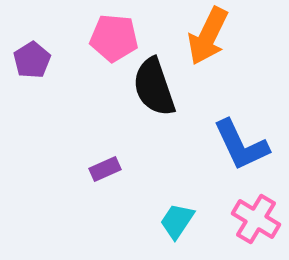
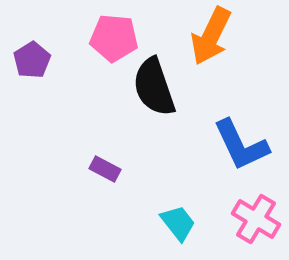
orange arrow: moved 3 px right
purple rectangle: rotated 52 degrees clockwise
cyan trapezoid: moved 1 px right, 2 px down; rotated 108 degrees clockwise
